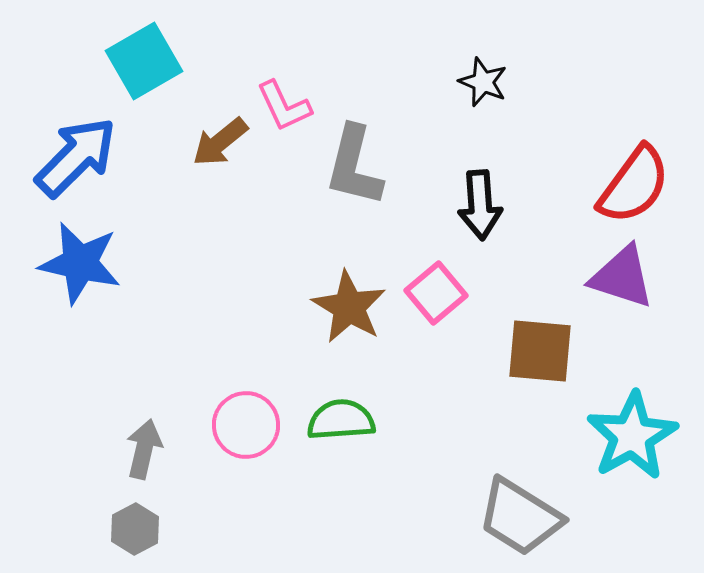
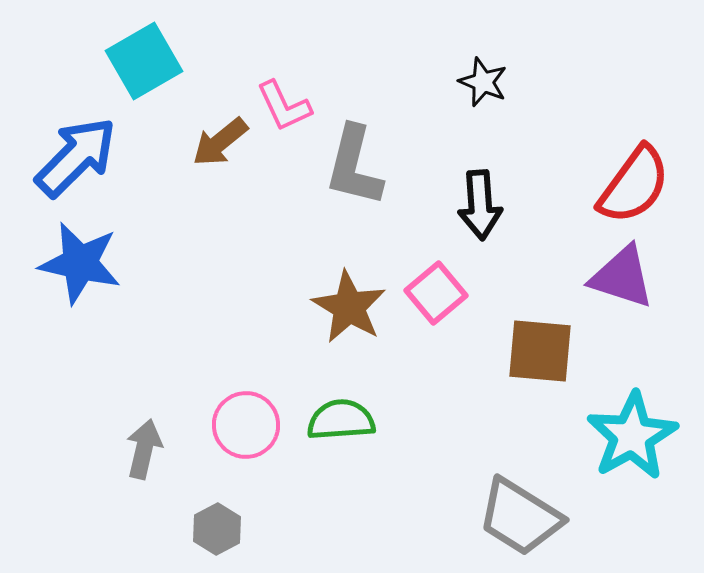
gray hexagon: moved 82 px right
